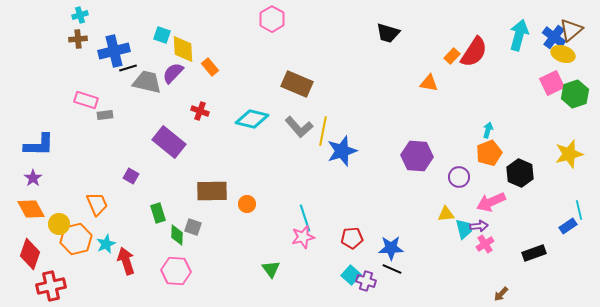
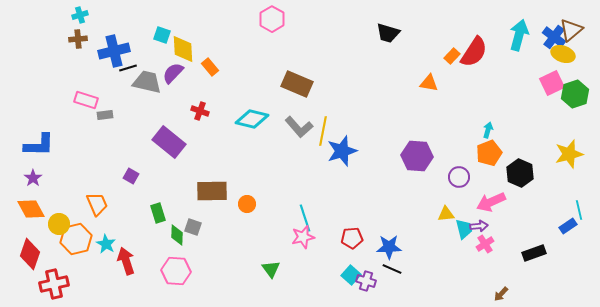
cyan star at (106, 244): rotated 18 degrees counterclockwise
blue star at (391, 248): moved 2 px left, 1 px up
red cross at (51, 286): moved 3 px right, 2 px up
